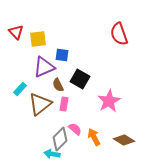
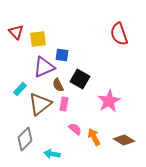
gray diamond: moved 35 px left
